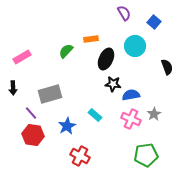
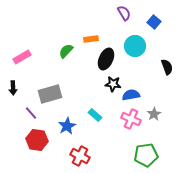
red hexagon: moved 4 px right, 5 px down
